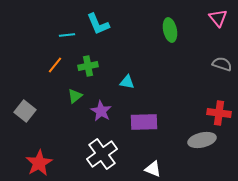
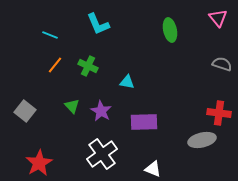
cyan line: moved 17 px left; rotated 28 degrees clockwise
green cross: rotated 36 degrees clockwise
green triangle: moved 3 px left, 10 px down; rotated 35 degrees counterclockwise
